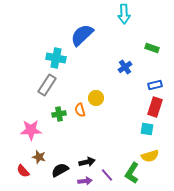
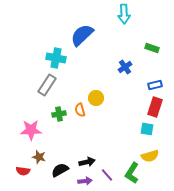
red semicircle: rotated 40 degrees counterclockwise
